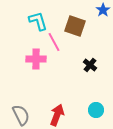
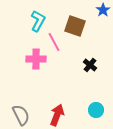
cyan L-shape: rotated 45 degrees clockwise
